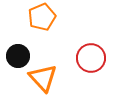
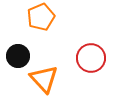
orange pentagon: moved 1 px left
orange triangle: moved 1 px right, 1 px down
